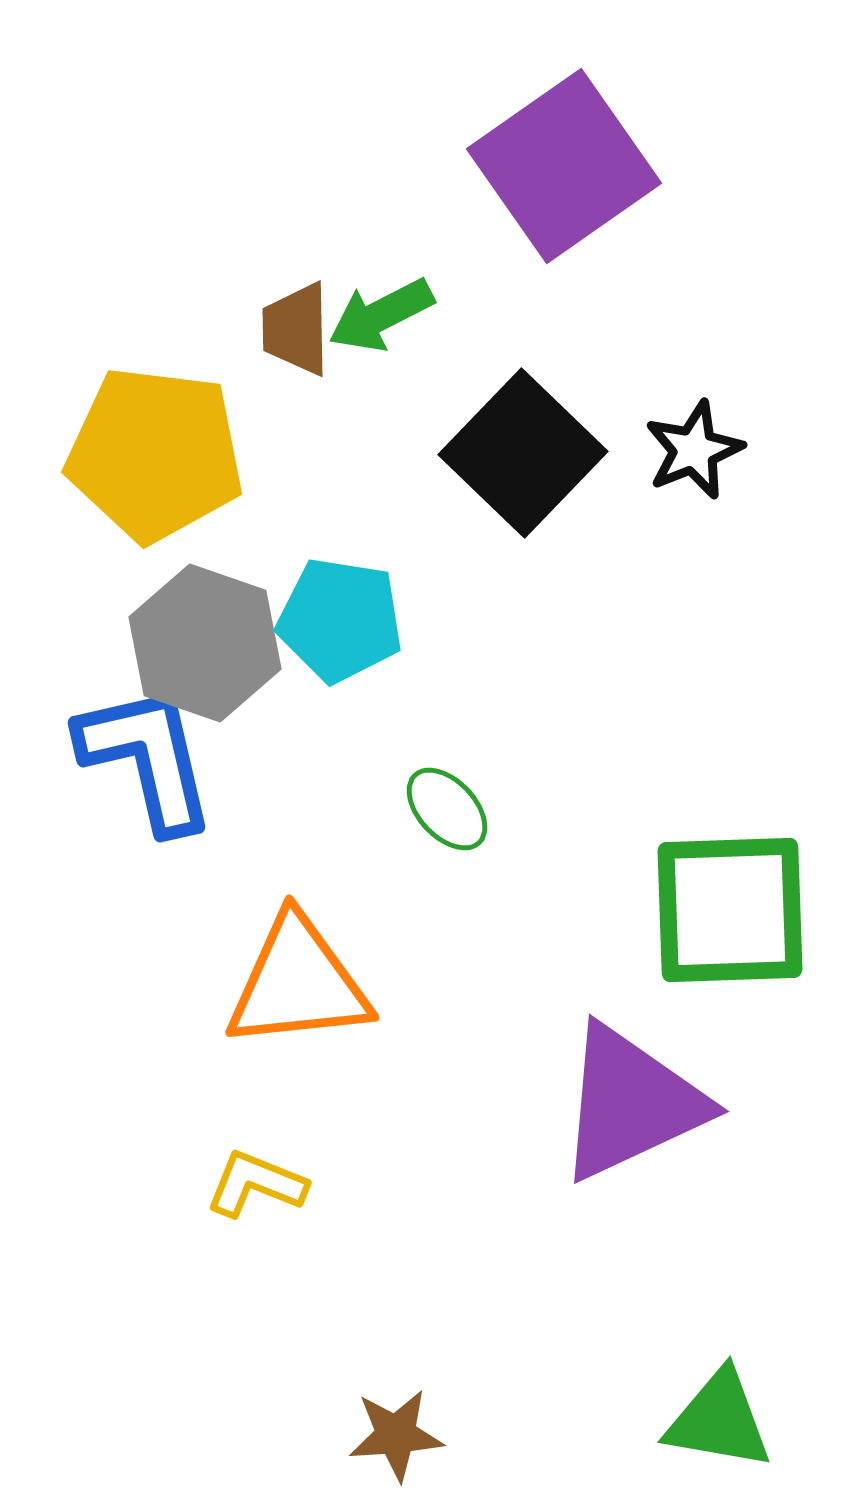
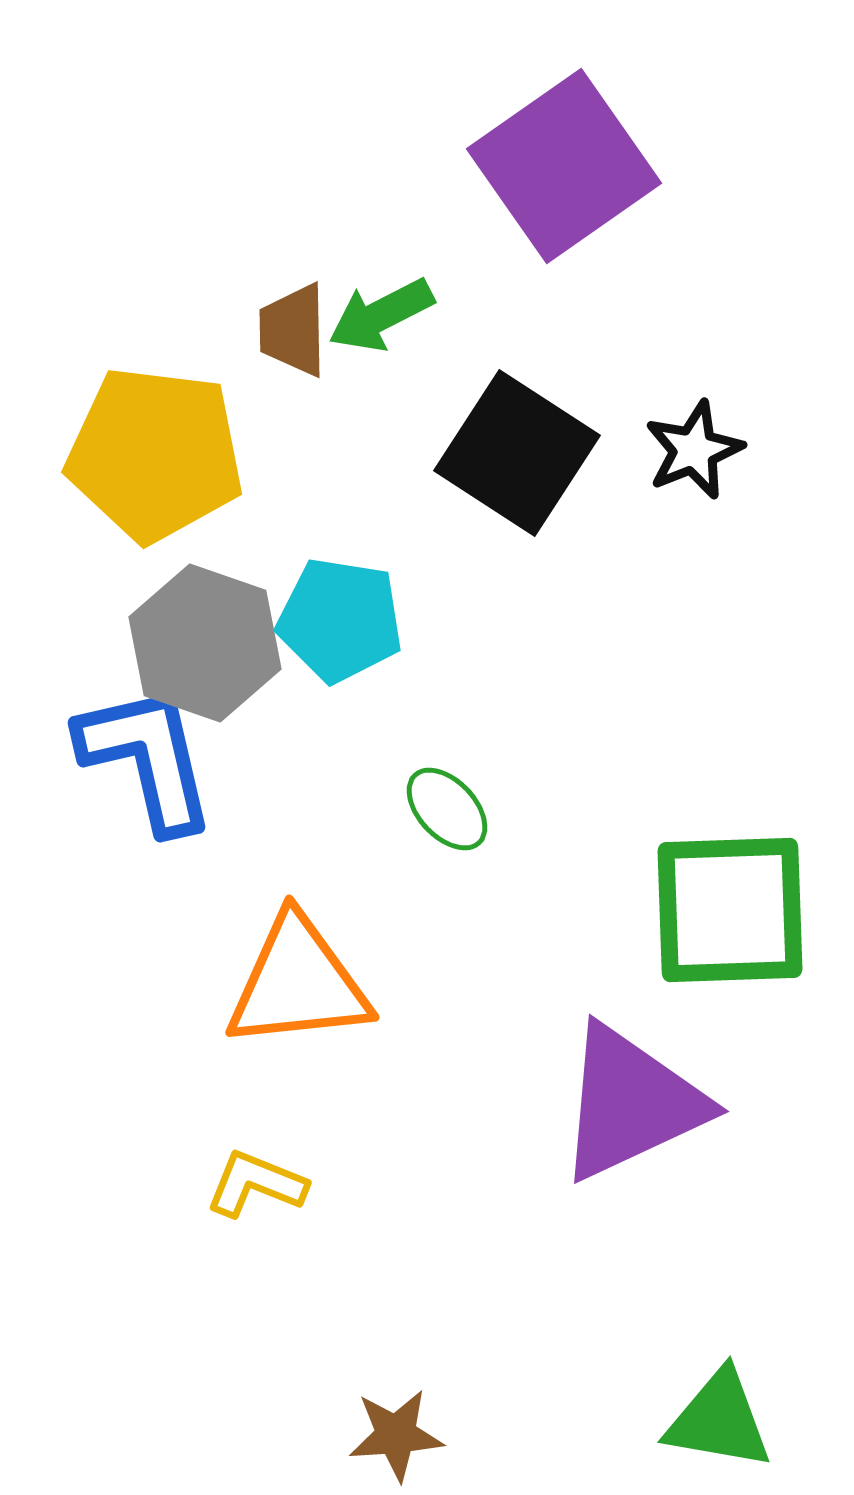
brown trapezoid: moved 3 px left, 1 px down
black square: moved 6 px left; rotated 11 degrees counterclockwise
